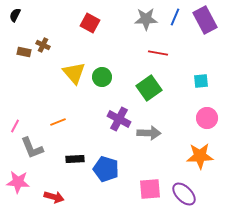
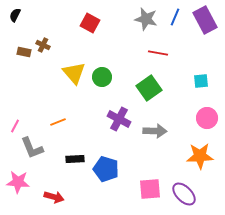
gray star: rotated 15 degrees clockwise
gray arrow: moved 6 px right, 2 px up
